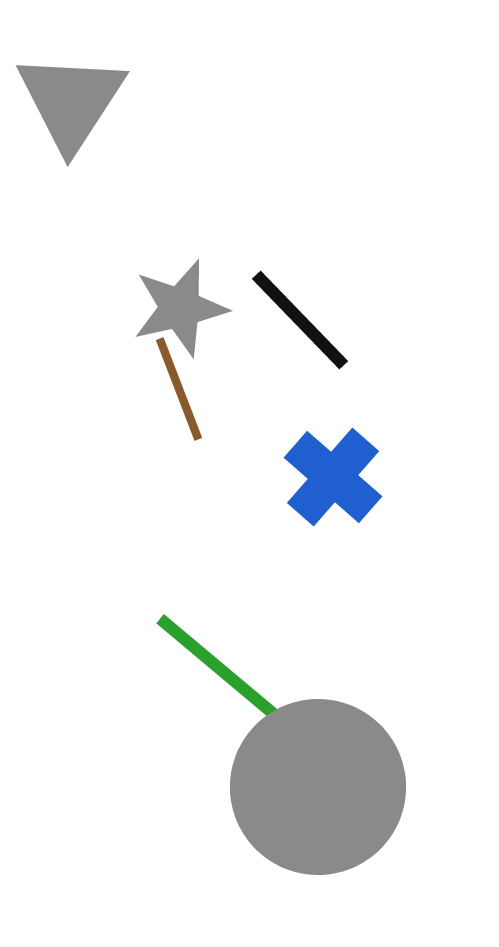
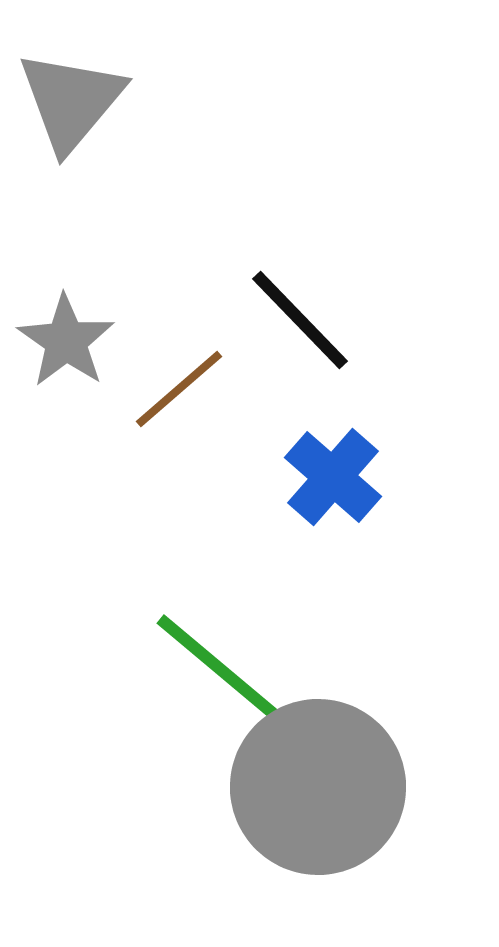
gray triangle: rotated 7 degrees clockwise
gray star: moved 114 px left, 33 px down; rotated 24 degrees counterclockwise
brown line: rotated 70 degrees clockwise
